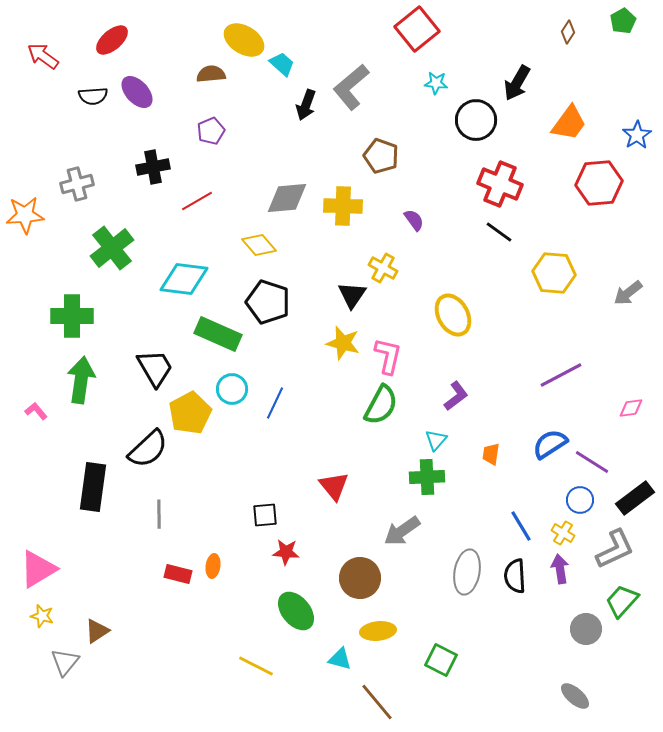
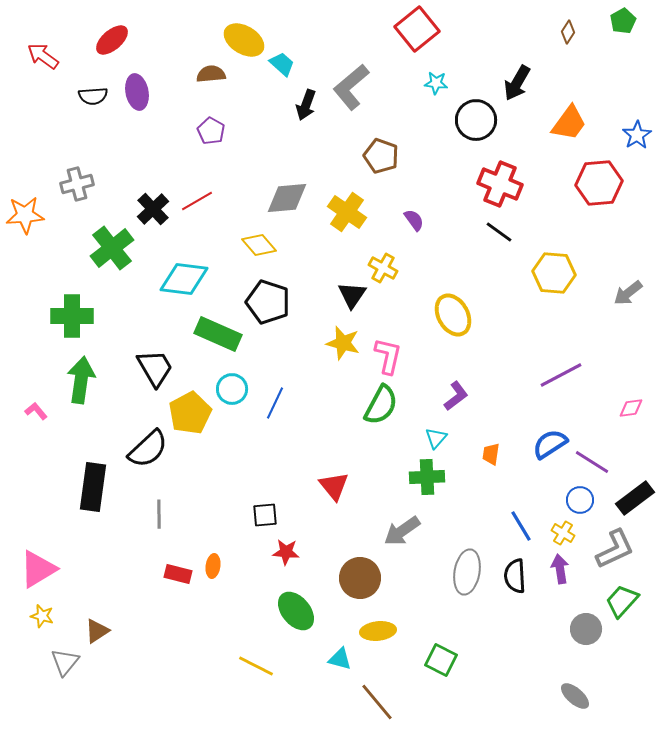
purple ellipse at (137, 92): rotated 32 degrees clockwise
purple pentagon at (211, 131): rotated 20 degrees counterclockwise
black cross at (153, 167): moved 42 px down; rotated 32 degrees counterclockwise
yellow cross at (343, 206): moved 4 px right, 6 px down; rotated 33 degrees clockwise
cyan triangle at (436, 440): moved 2 px up
